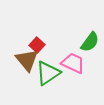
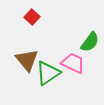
red square: moved 5 px left, 28 px up
